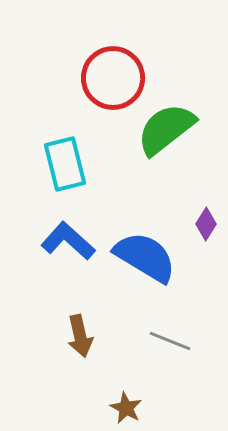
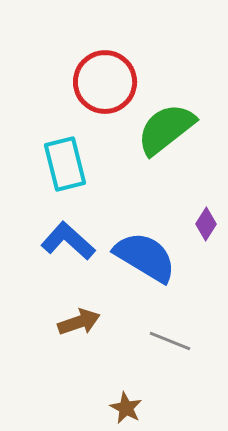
red circle: moved 8 px left, 4 px down
brown arrow: moved 1 px left, 14 px up; rotated 96 degrees counterclockwise
